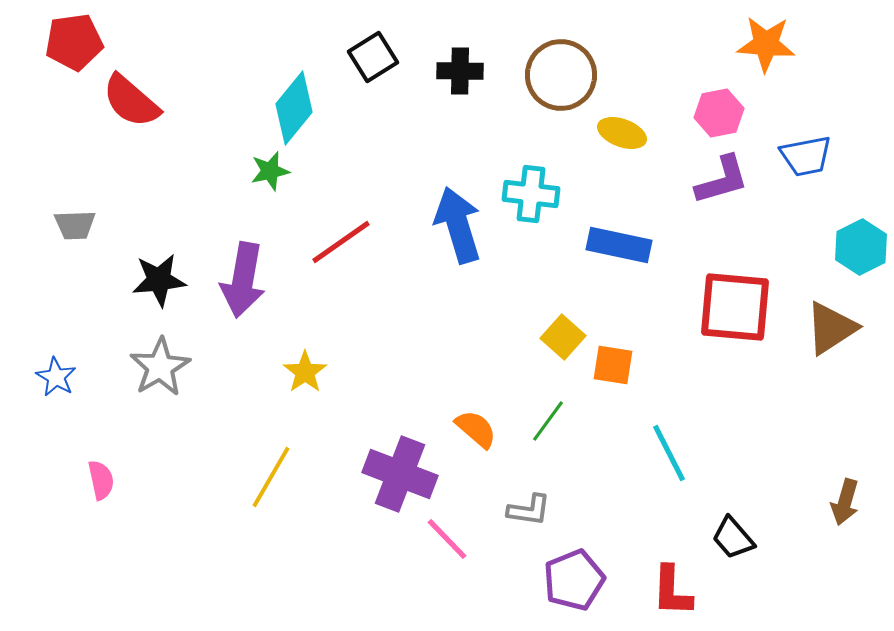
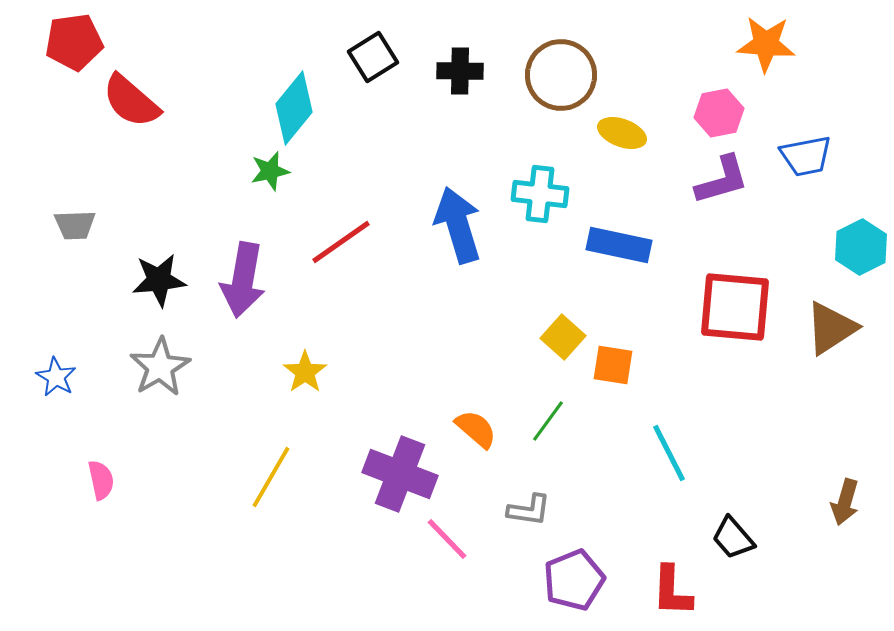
cyan cross: moved 9 px right
